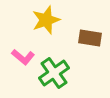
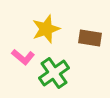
yellow star: moved 9 px down
